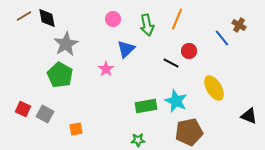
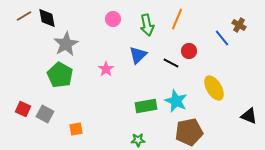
blue triangle: moved 12 px right, 6 px down
